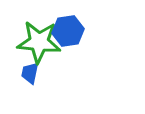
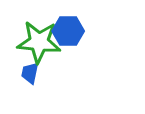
blue hexagon: rotated 8 degrees clockwise
